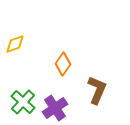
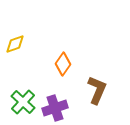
purple cross: rotated 15 degrees clockwise
